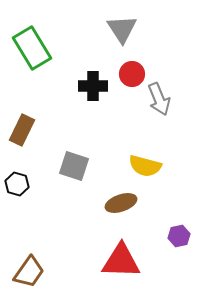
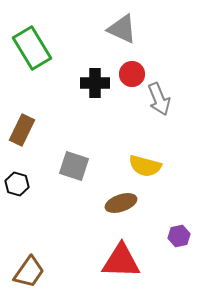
gray triangle: rotated 32 degrees counterclockwise
black cross: moved 2 px right, 3 px up
